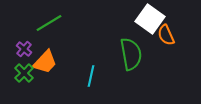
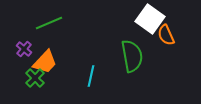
green line: rotated 8 degrees clockwise
green semicircle: moved 1 px right, 2 px down
green cross: moved 11 px right, 5 px down
